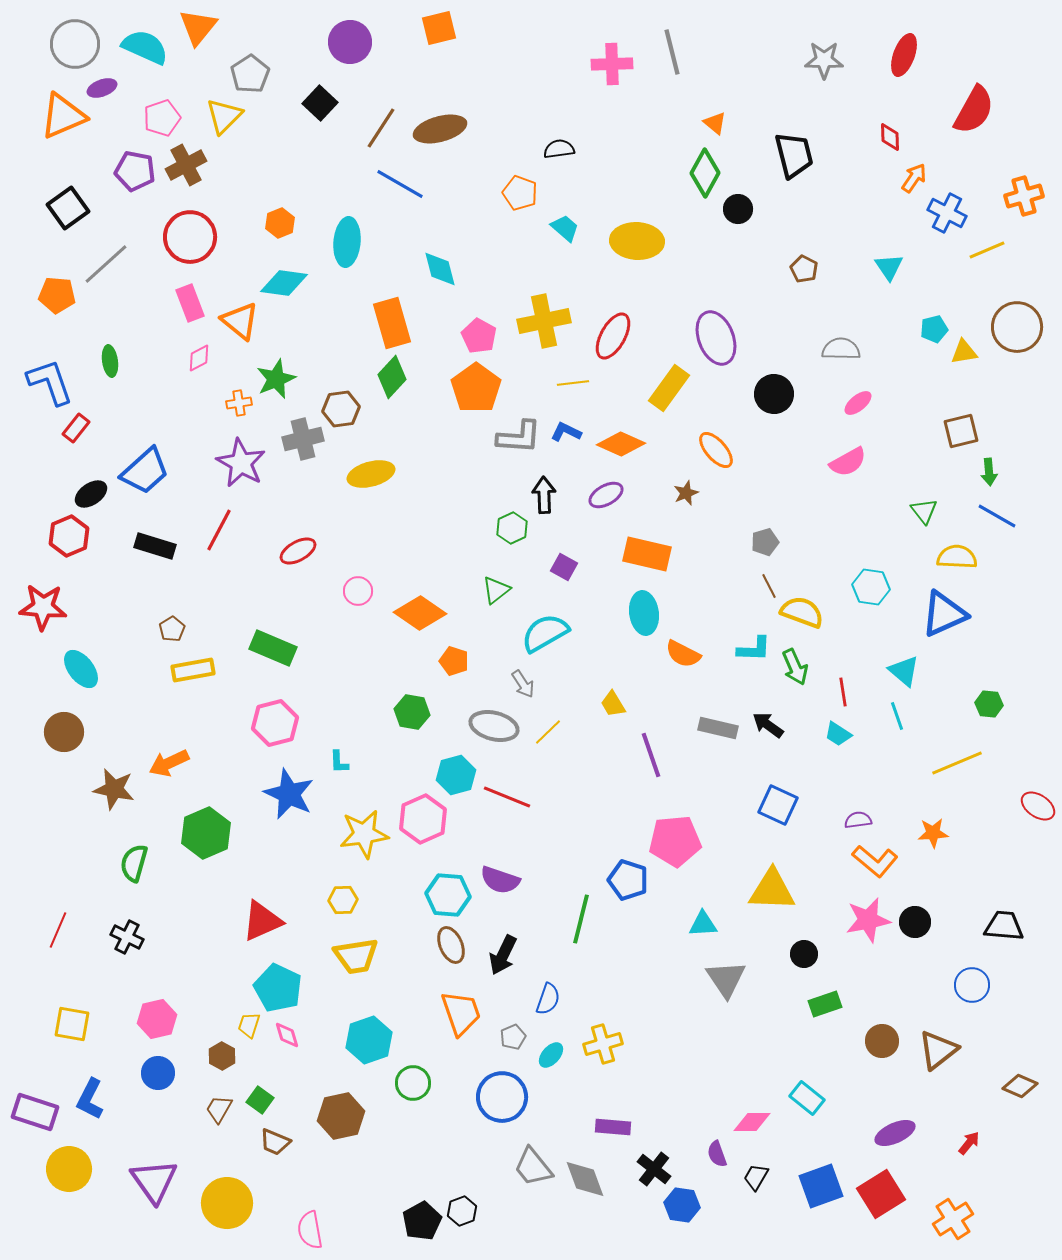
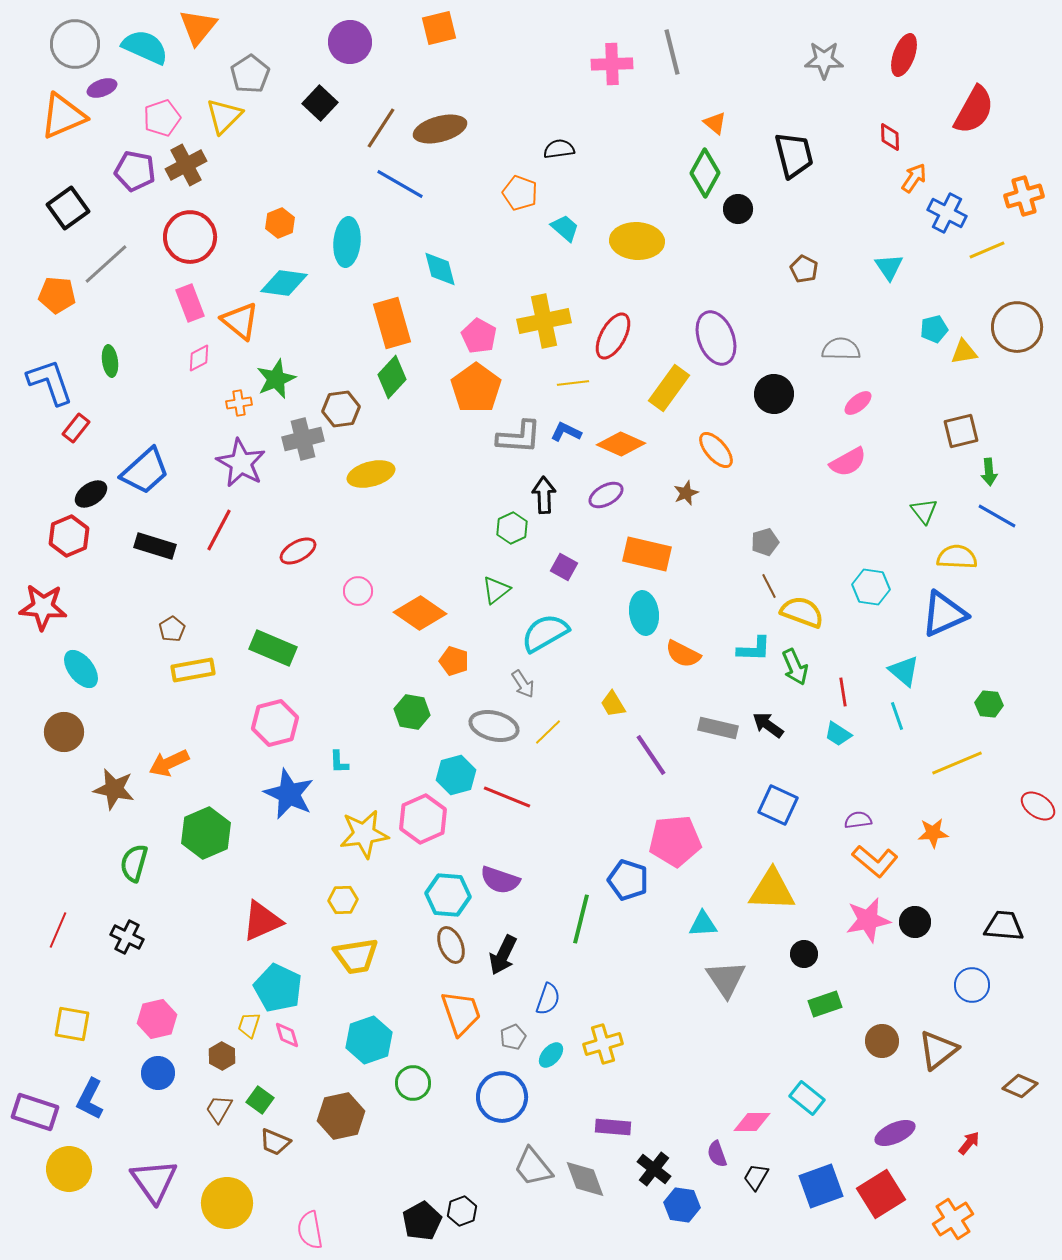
purple line at (651, 755): rotated 15 degrees counterclockwise
